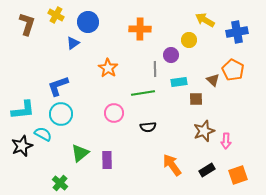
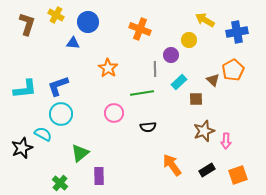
orange cross: rotated 20 degrees clockwise
blue triangle: rotated 40 degrees clockwise
orange pentagon: rotated 15 degrees clockwise
cyan rectangle: rotated 35 degrees counterclockwise
green line: moved 1 px left
cyan L-shape: moved 2 px right, 21 px up
black star: moved 2 px down
purple rectangle: moved 8 px left, 16 px down
